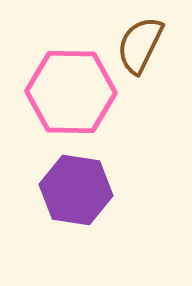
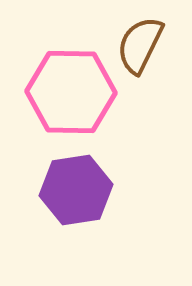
purple hexagon: rotated 18 degrees counterclockwise
